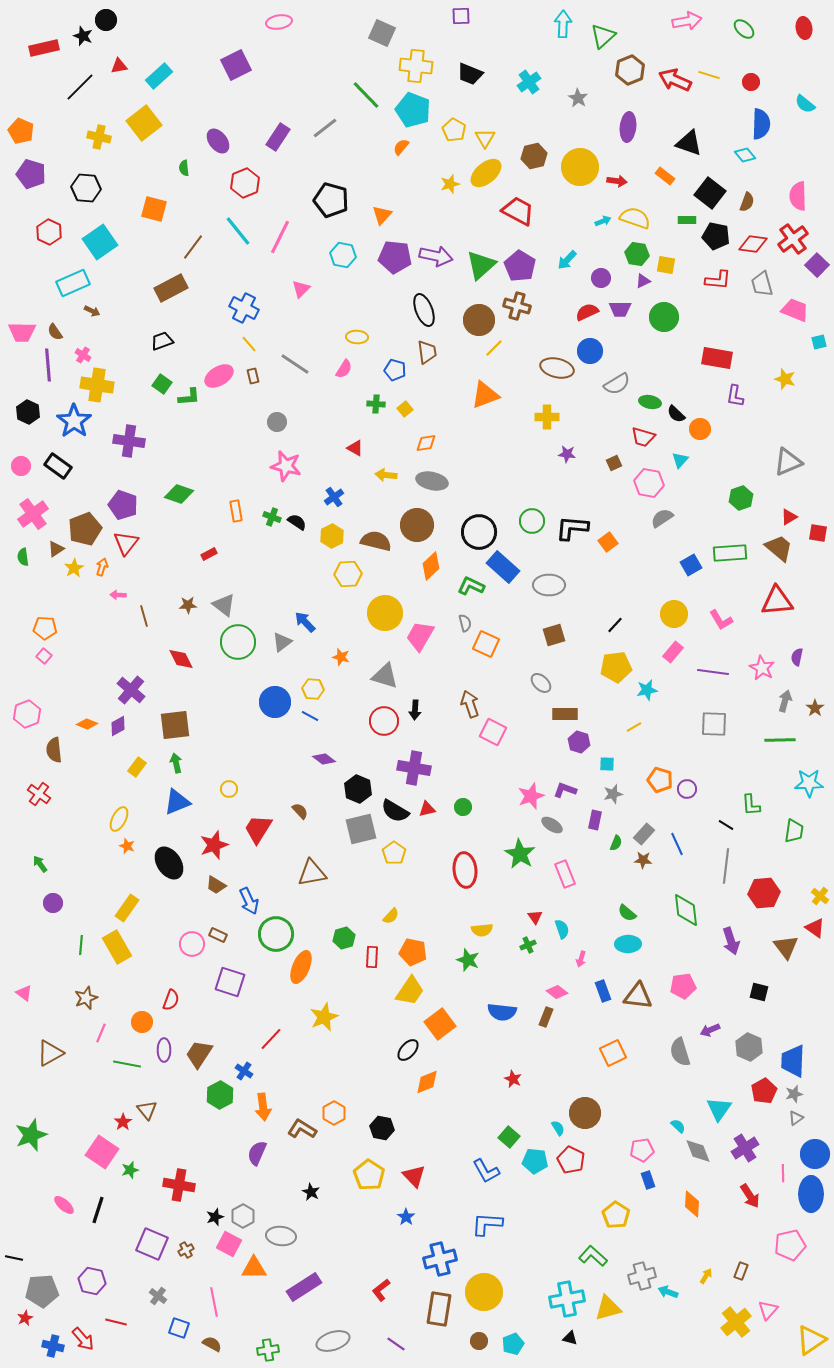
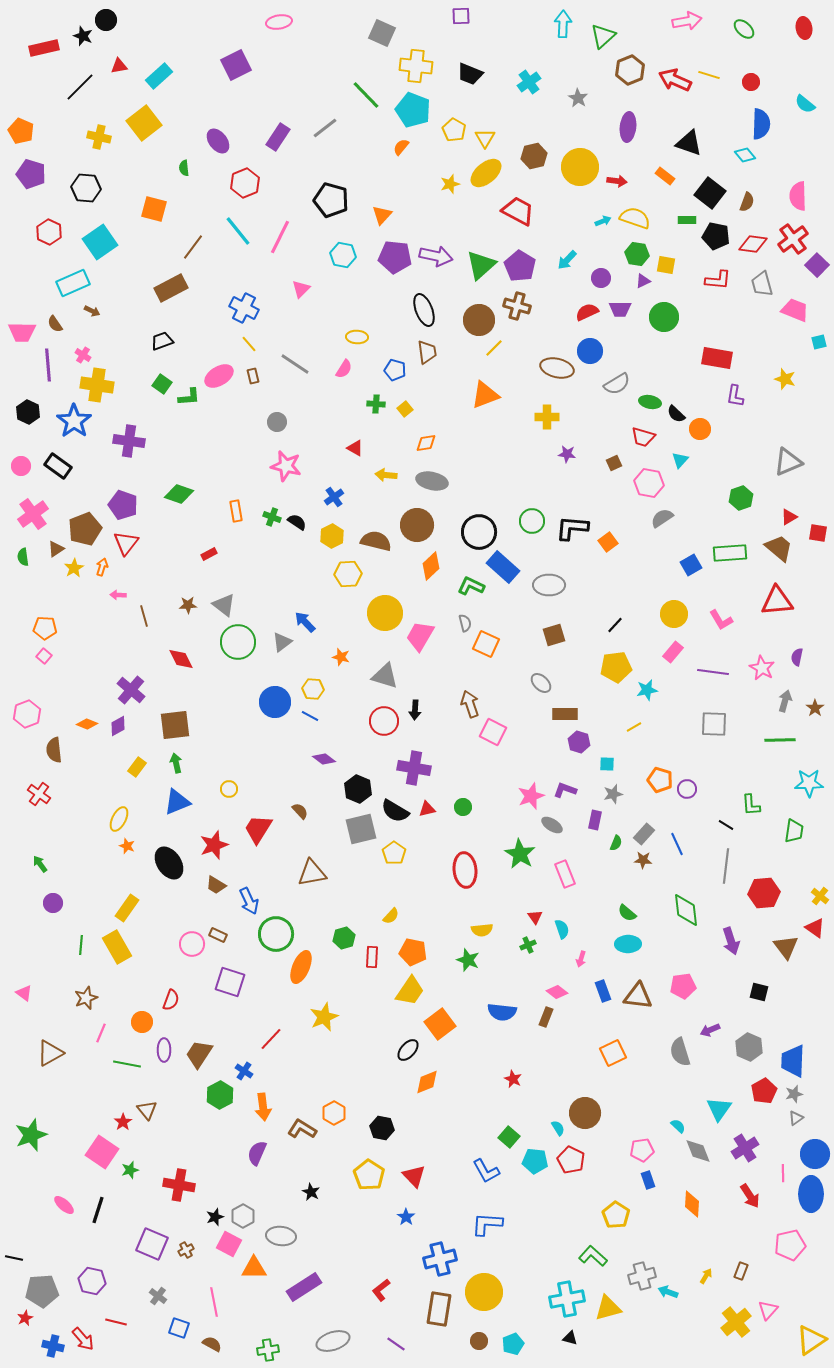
brown semicircle at (55, 332): moved 8 px up
